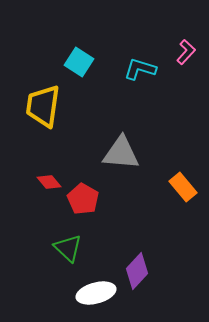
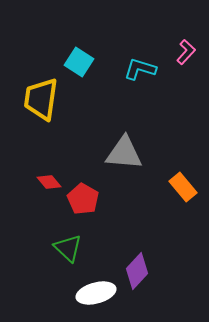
yellow trapezoid: moved 2 px left, 7 px up
gray triangle: moved 3 px right
